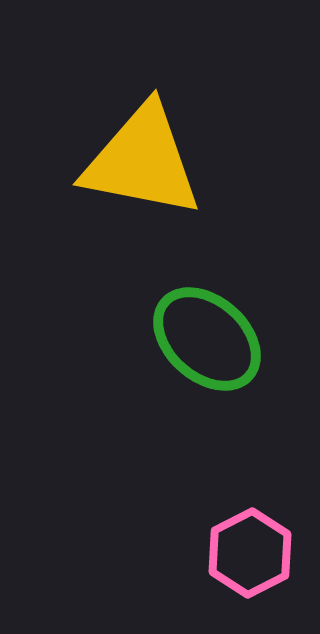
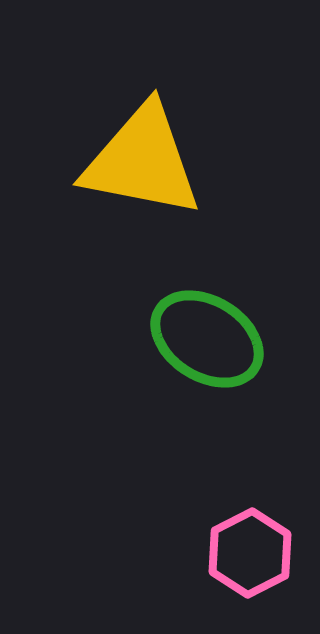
green ellipse: rotated 10 degrees counterclockwise
